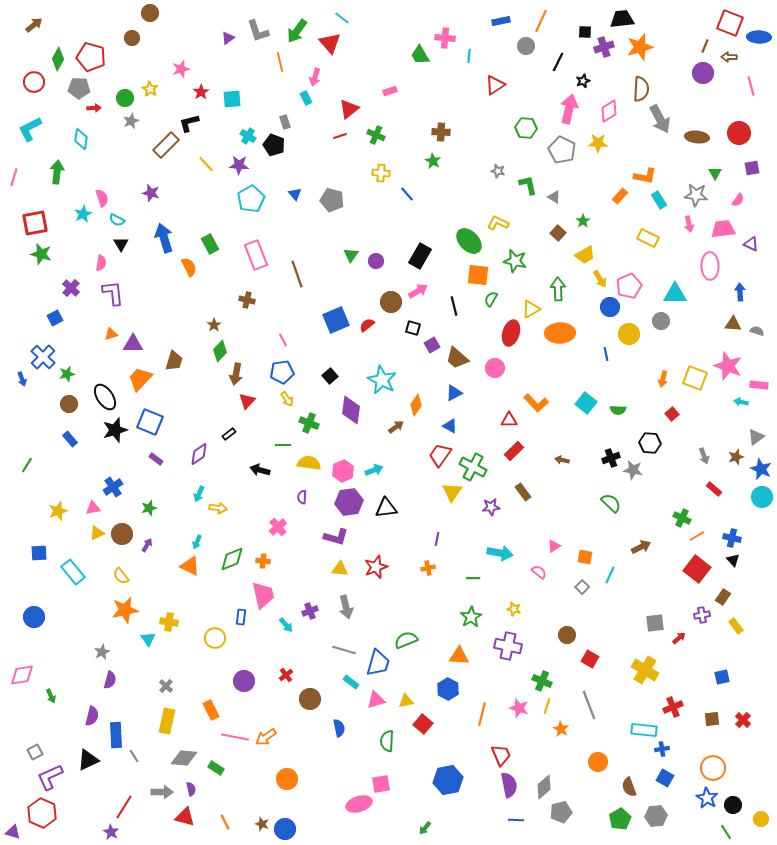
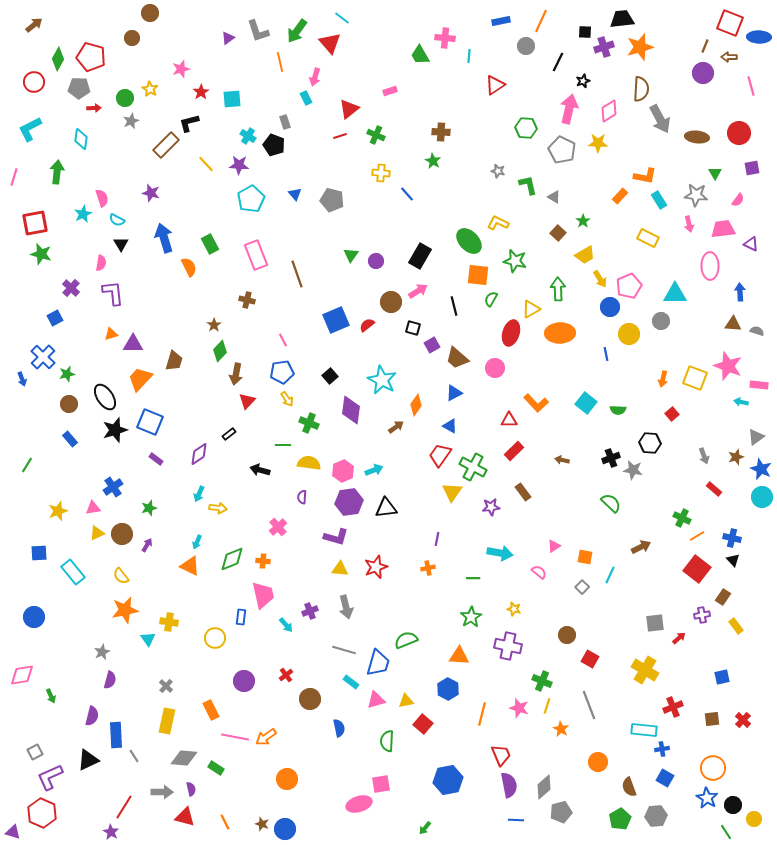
yellow circle at (761, 819): moved 7 px left
